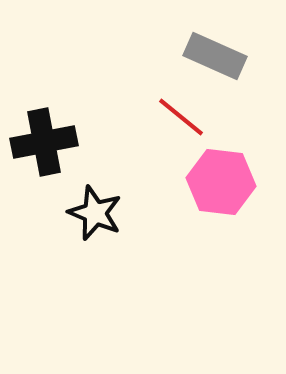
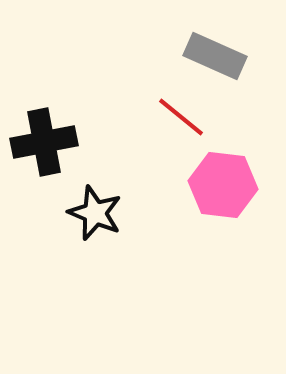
pink hexagon: moved 2 px right, 3 px down
